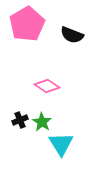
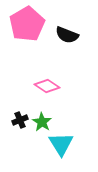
black semicircle: moved 5 px left
